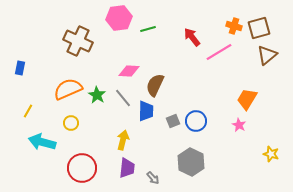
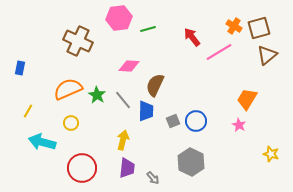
orange cross: rotated 14 degrees clockwise
pink diamond: moved 5 px up
gray line: moved 2 px down
